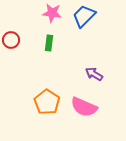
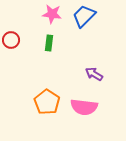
pink star: moved 1 px down
pink semicircle: rotated 16 degrees counterclockwise
